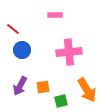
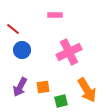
pink cross: rotated 20 degrees counterclockwise
purple arrow: moved 1 px down
